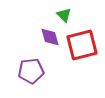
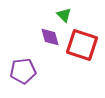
red square: rotated 32 degrees clockwise
purple pentagon: moved 8 px left
